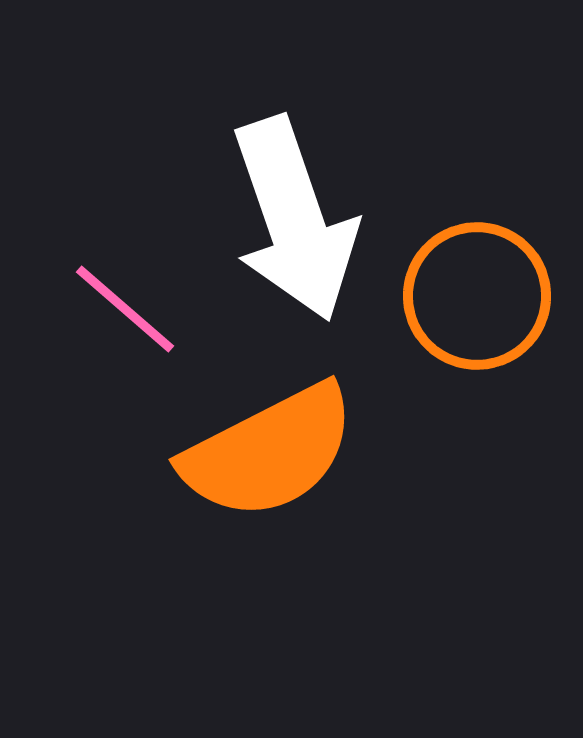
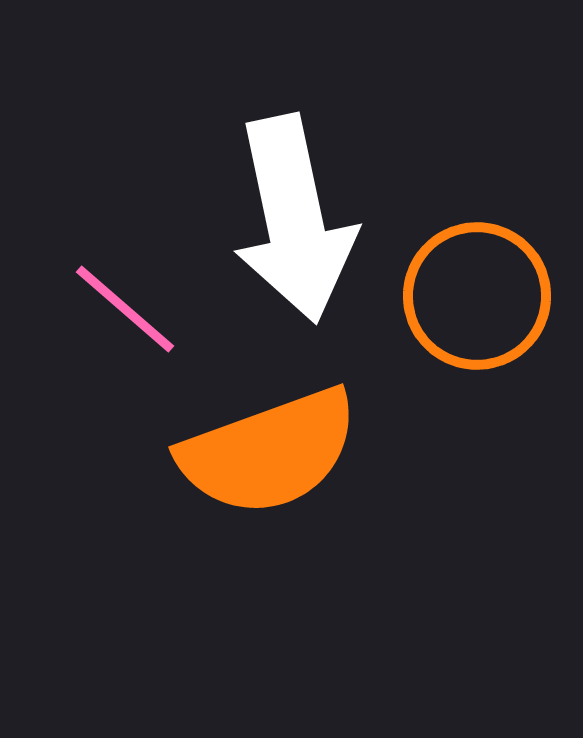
white arrow: rotated 7 degrees clockwise
orange semicircle: rotated 7 degrees clockwise
